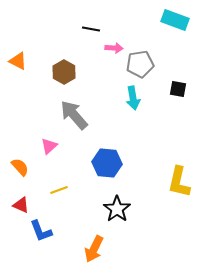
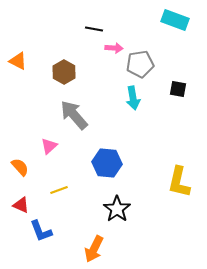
black line: moved 3 px right
